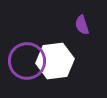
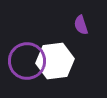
purple semicircle: moved 1 px left
